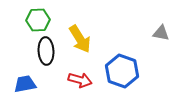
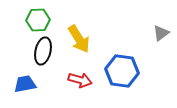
gray triangle: rotated 48 degrees counterclockwise
yellow arrow: moved 1 px left
black ellipse: moved 3 px left; rotated 16 degrees clockwise
blue hexagon: rotated 12 degrees counterclockwise
